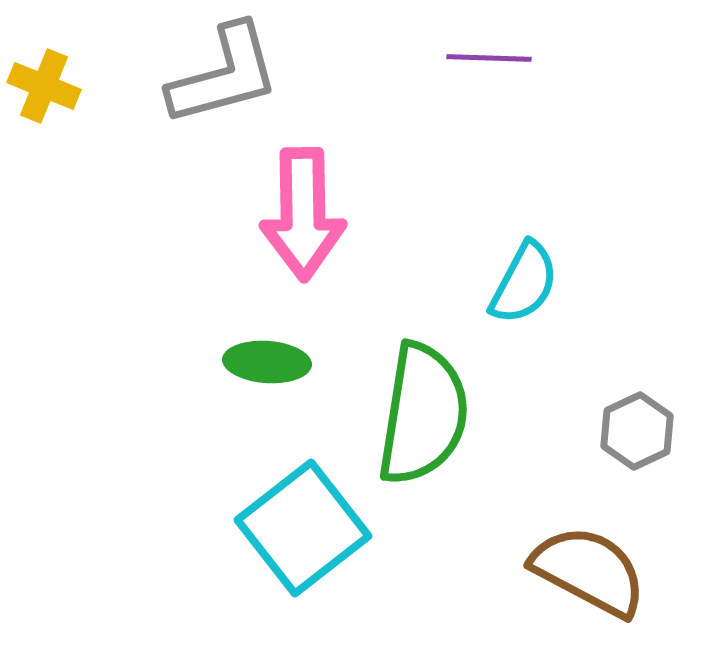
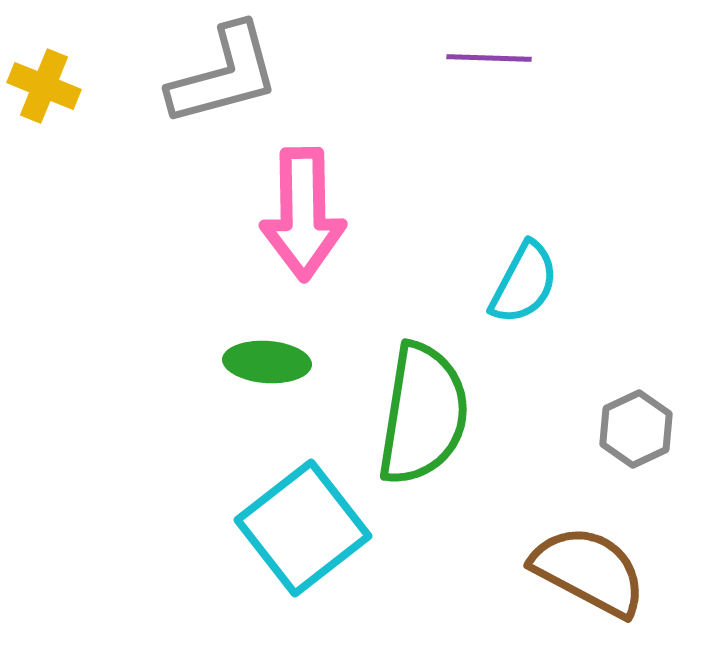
gray hexagon: moved 1 px left, 2 px up
